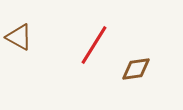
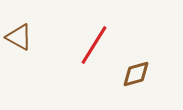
brown diamond: moved 5 px down; rotated 8 degrees counterclockwise
